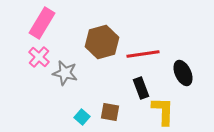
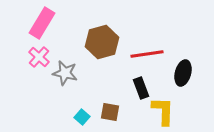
red line: moved 4 px right
black ellipse: rotated 40 degrees clockwise
